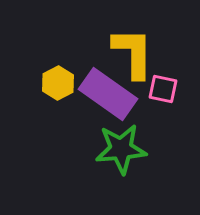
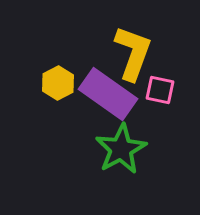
yellow L-shape: rotated 20 degrees clockwise
pink square: moved 3 px left, 1 px down
green star: rotated 24 degrees counterclockwise
